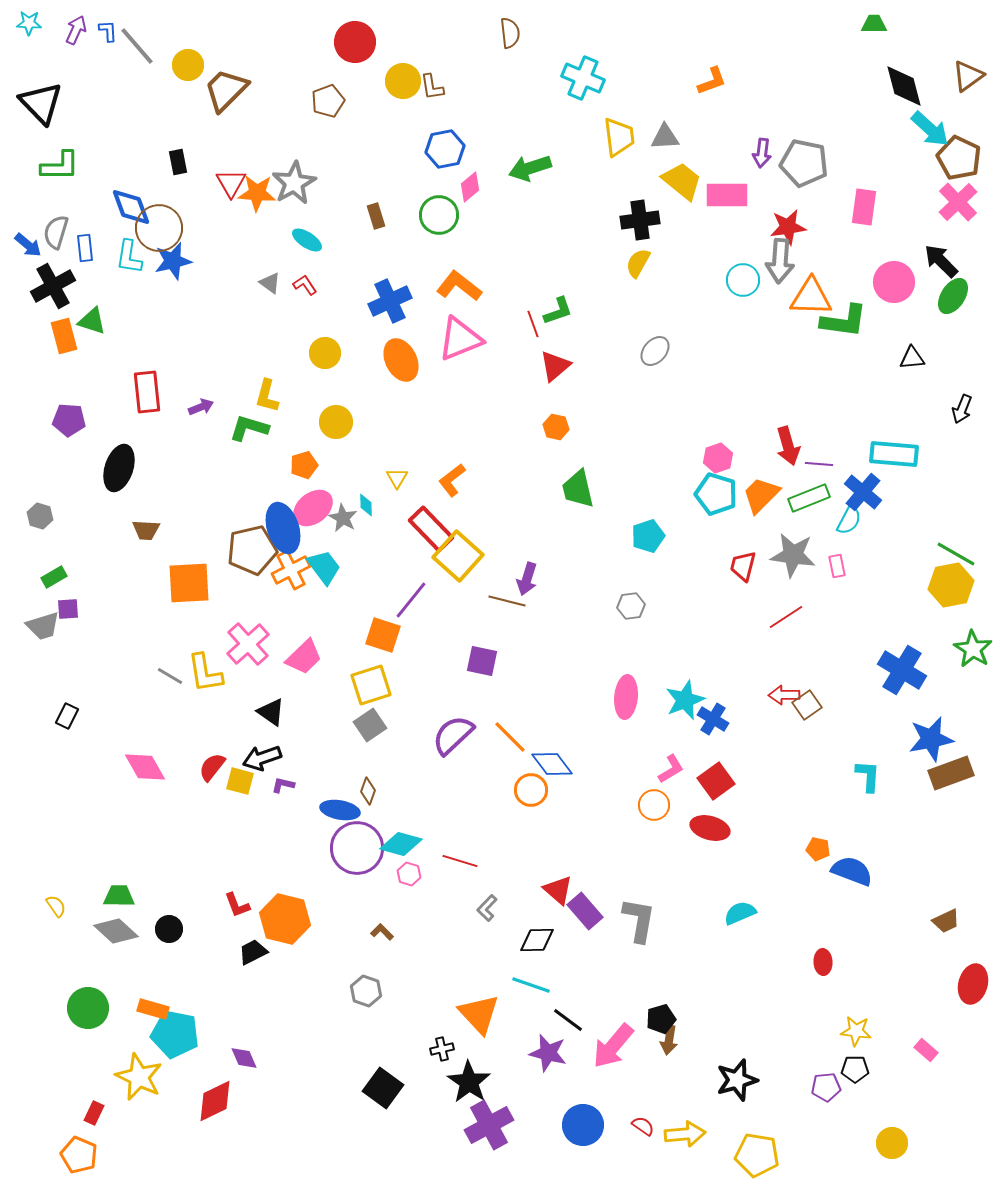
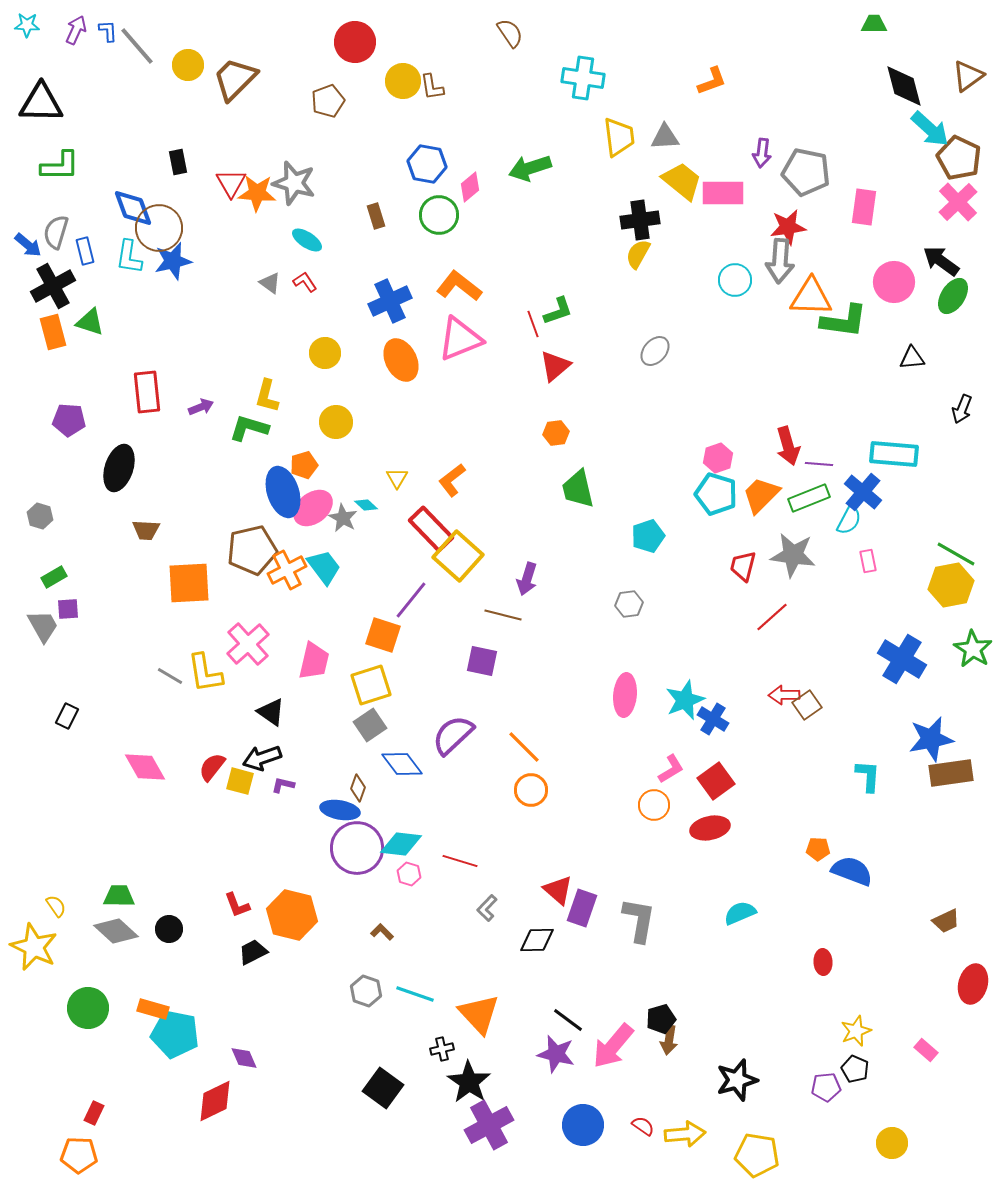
cyan star at (29, 23): moved 2 px left, 2 px down
brown semicircle at (510, 33): rotated 28 degrees counterclockwise
cyan cross at (583, 78): rotated 15 degrees counterclockwise
brown trapezoid at (226, 90): moved 9 px right, 11 px up
black triangle at (41, 103): rotated 45 degrees counterclockwise
blue hexagon at (445, 149): moved 18 px left, 15 px down; rotated 21 degrees clockwise
gray pentagon at (804, 163): moved 2 px right, 9 px down
gray star at (294, 183): rotated 27 degrees counterclockwise
pink rectangle at (727, 195): moved 4 px left, 2 px up
blue diamond at (131, 207): moved 2 px right, 1 px down
blue rectangle at (85, 248): moved 3 px down; rotated 8 degrees counterclockwise
black arrow at (941, 261): rotated 9 degrees counterclockwise
yellow semicircle at (638, 263): moved 9 px up
cyan circle at (743, 280): moved 8 px left
red L-shape at (305, 285): moved 3 px up
green triangle at (92, 321): moved 2 px left, 1 px down
orange rectangle at (64, 336): moved 11 px left, 4 px up
orange hexagon at (556, 427): moved 6 px down; rotated 20 degrees counterclockwise
cyan diamond at (366, 505): rotated 45 degrees counterclockwise
blue ellipse at (283, 528): moved 36 px up
pink rectangle at (837, 566): moved 31 px right, 5 px up
orange cross at (291, 570): moved 4 px left
brown line at (507, 601): moved 4 px left, 14 px down
gray hexagon at (631, 606): moved 2 px left, 2 px up
red line at (786, 617): moved 14 px left; rotated 9 degrees counterclockwise
gray trapezoid at (43, 626): rotated 102 degrees counterclockwise
pink trapezoid at (304, 657): moved 10 px right, 4 px down; rotated 33 degrees counterclockwise
blue cross at (902, 670): moved 11 px up
pink ellipse at (626, 697): moved 1 px left, 2 px up
orange line at (510, 737): moved 14 px right, 10 px down
blue diamond at (552, 764): moved 150 px left
brown rectangle at (951, 773): rotated 12 degrees clockwise
brown diamond at (368, 791): moved 10 px left, 3 px up
red ellipse at (710, 828): rotated 27 degrees counterclockwise
cyan diamond at (401, 844): rotated 9 degrees counterclockwise
orange pentagon at (818, 849): rotated 10 degrees counterclockwise
purple rectangle at (585, 911): moved 3 px left, 3 px up; rotated 60 degrees clockwise
orange hexagon at (285, 919): moved 7 px right, 4 px up
cyan line at (531, 985): moved 116 px left, 9 px down
yellow star at (856, 1031): rotated 28 degrees counterclockwise
purple star at (548, 1053): moved 8 px right, 1 px down
black pentagon at (855, 1069): rotated 24 degrees clockwise
yellow star at (139, 1077): moved 105 px left, 130 px up
orange pentagon at (79, 1155): rotated 21 degrees counterclockwise
